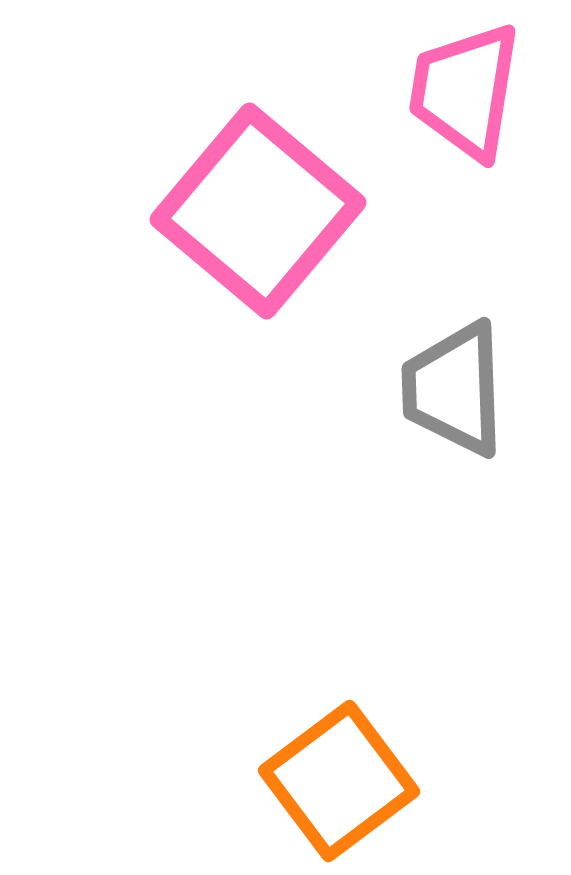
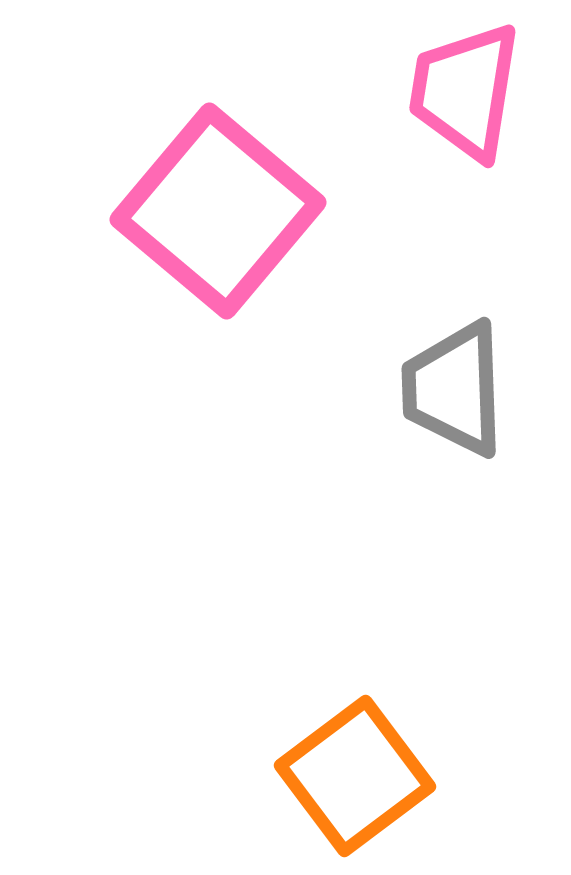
pink square: moved 40 px left
orange square: moved 16 px right, 5 px up
